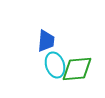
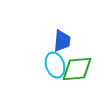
blue trapezoid: moved 16 px right
